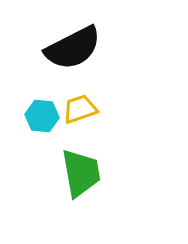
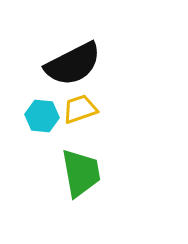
black semicircle: moved 16 px down
